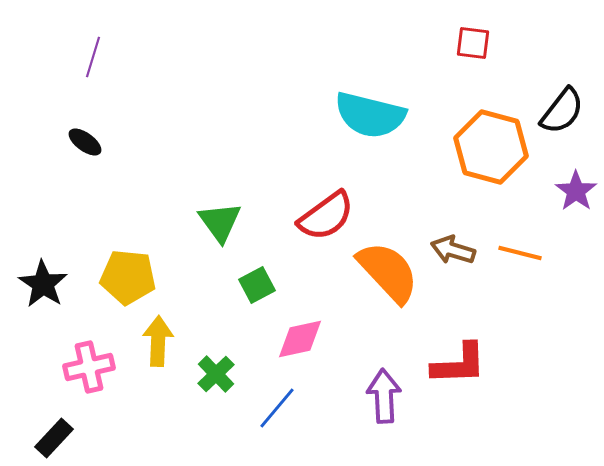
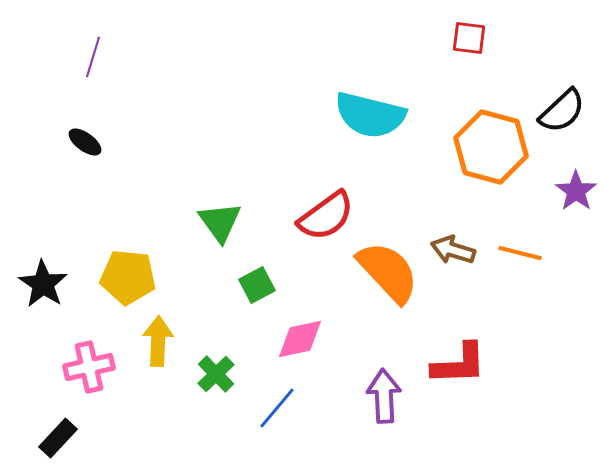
red square: moved 4 px left, 5 px up
black semicircle: rotated 9 degrees clockwise
black rectangle: moved 4 px right
